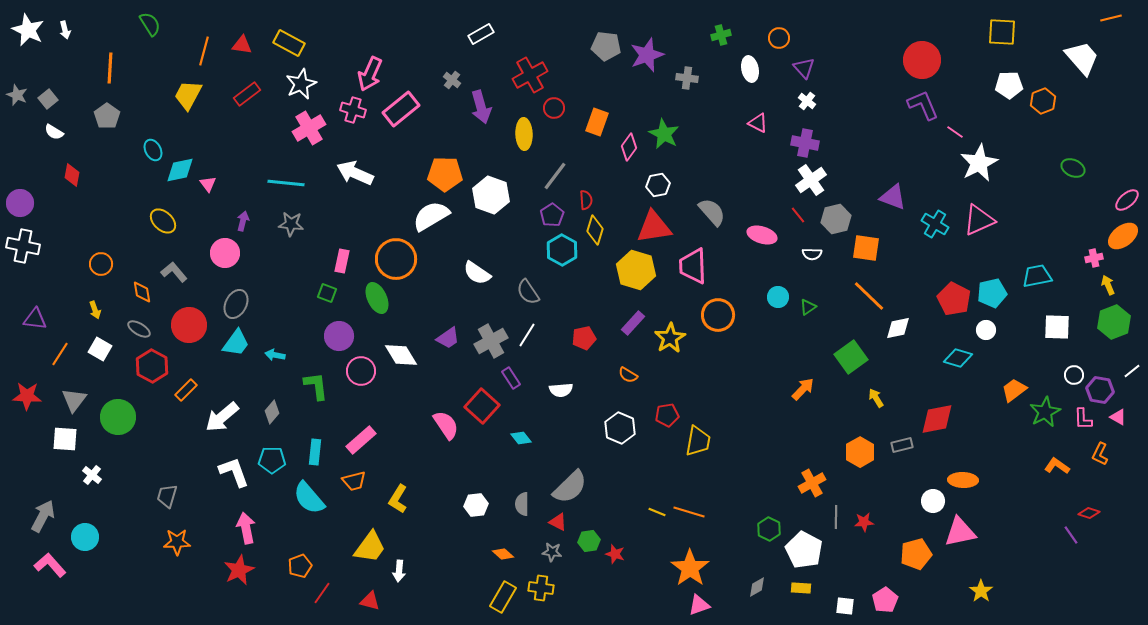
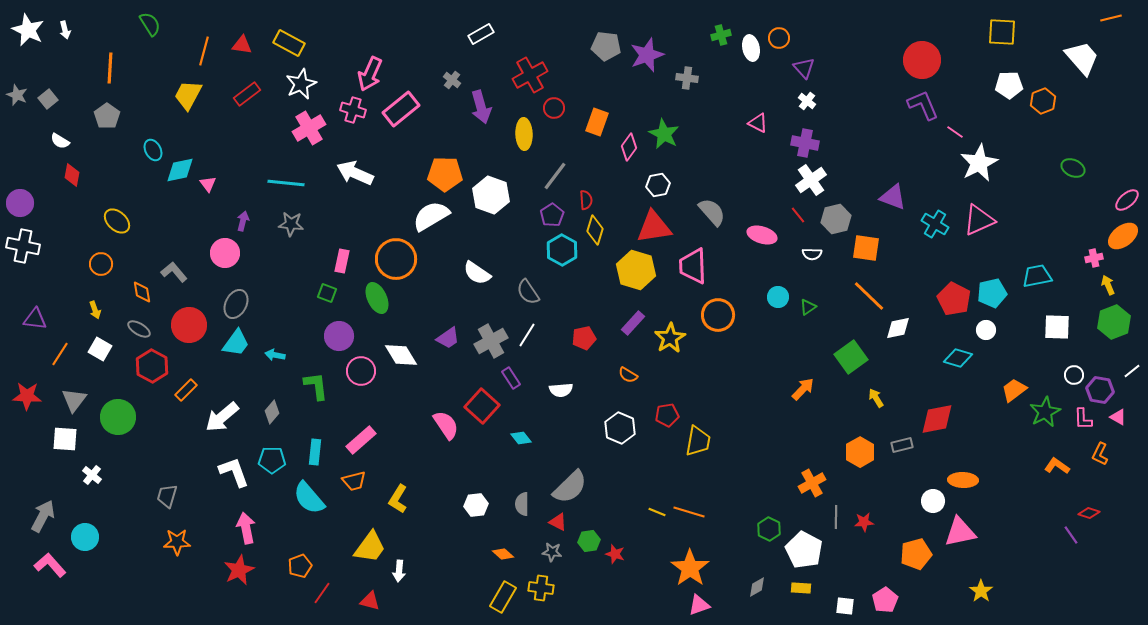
white ellipse at (750, 69): moved 1 px right, 21 px up
white semicircle at (54, 132): moved 6 px right, 9 px down
yellow ellipse at (163, 221): moved 46 px left
